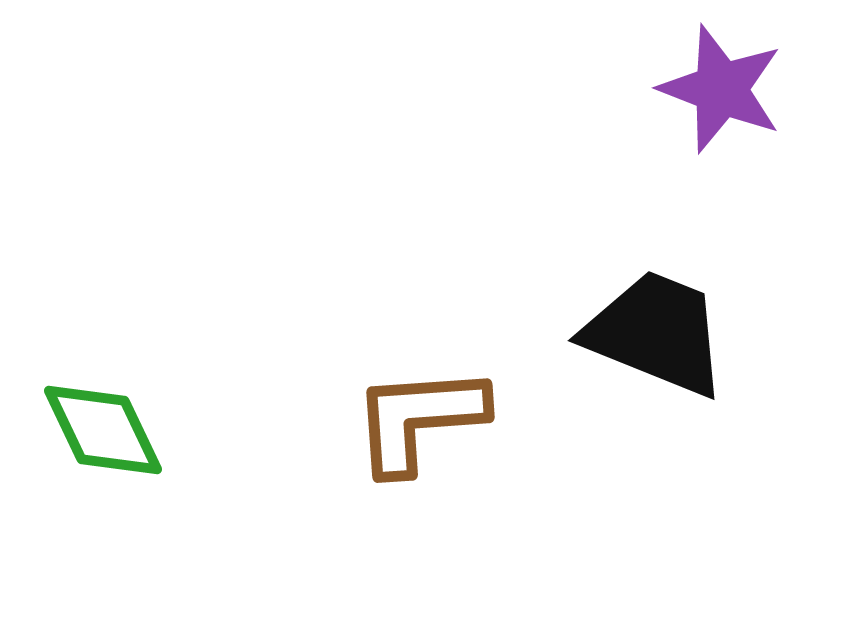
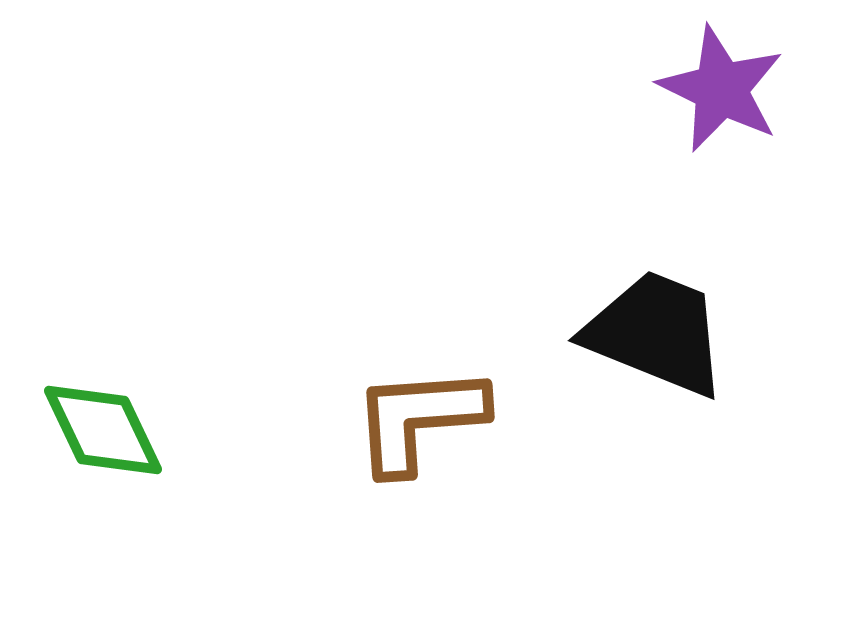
purple star: rotated 5 degrees clockwise
